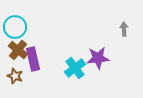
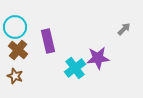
gray arrow: rotated 48 degrees clockwise
purple rectangle: moved 15 px right, 18 px up
